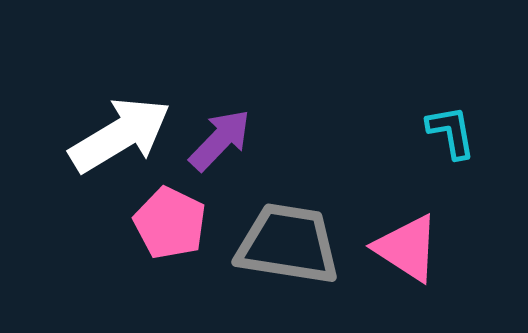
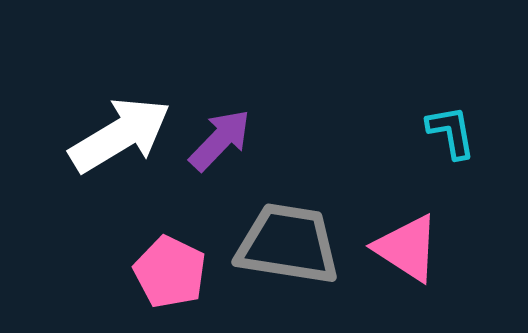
pink pentagon: moved 49 px down
